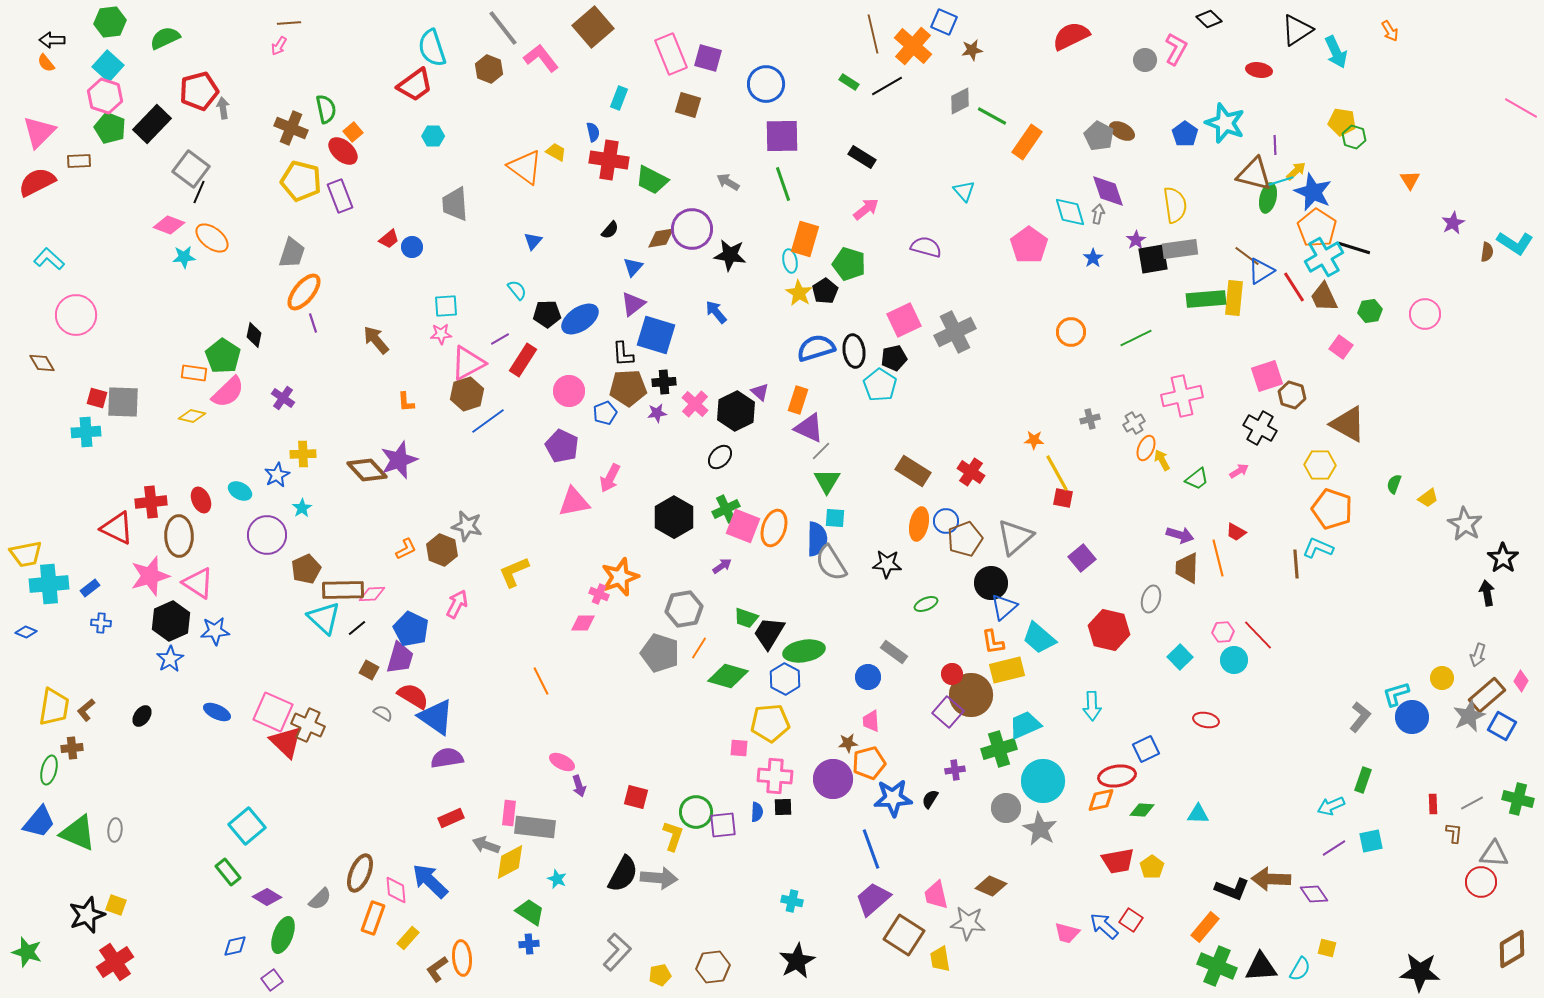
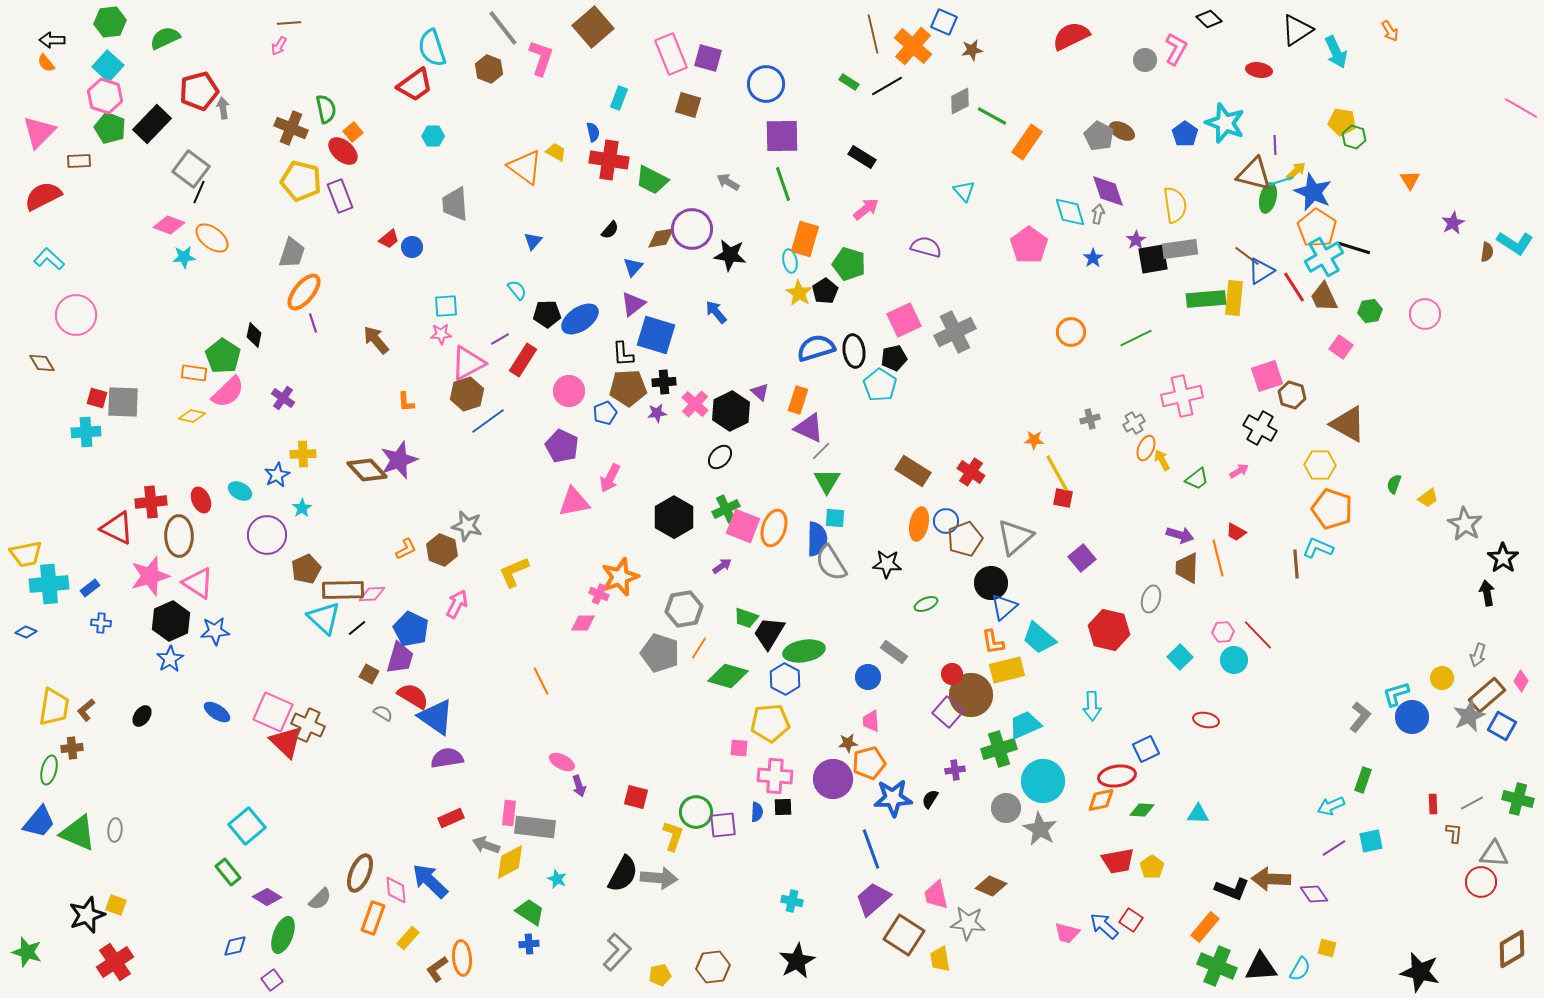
pink L-shape at (541, 58): rotated 57 degrees clockwise
red semicircle at (37, 182): moved 6 px right, 14 px down
black hexagon at (736, 411): moved 5 px left
brown square at (369, 670): moved 4 px down
blue ellipse at (217, 712): rotated 8 degrees clockwise
black star at (1420, 972): rotated 9 degrees clockwise
